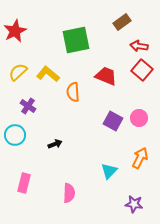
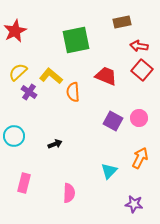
brown rectangle: rotated 24 degrees clockwise
yellow L-shape: moved 3 px right, 2 px down
purple cross: moved 1 px right, 14 px up
cyan circle: moved 1 px left, 1 px down
